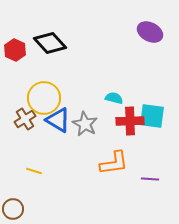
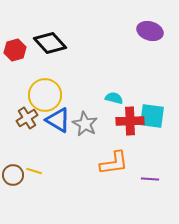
purple ellipse: moved 1 px up; rotated 10 degrees counterclockwise
red hexagon: rotated 20 degrees clockwise
yellow circle: moved 1 px right, 3 px up
brown cross: moved 2 px right, 1 px up
brown circle: moved 34 px up
